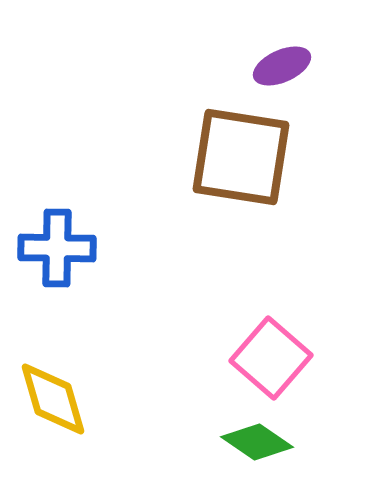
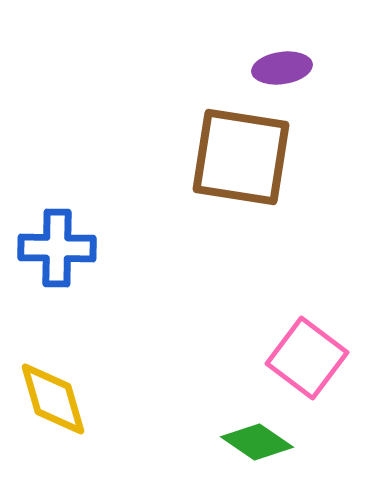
purple ellipse: moved 2 px down; rotated 16 degrees clockwise
pink square: moved 36 px right; rotated 4 degrees counterclockwise
